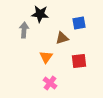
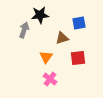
black star: moved 1 px down; rotated 12 degrees counterclockwise
gray arrow: rotated 14 degrees clockwise
red square: moved 1 px left, 3 px up
pink cross: moved 4 px up
